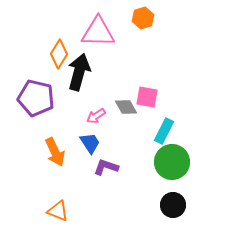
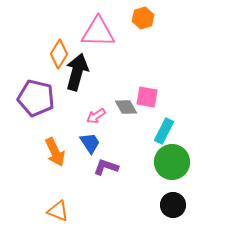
black arrow: moved 2 px left
